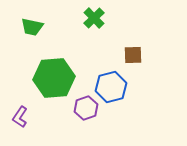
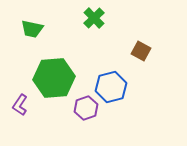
green trapezoid: moved 2 px down
brown square: moved 8 px right, 4 px up; rotated 30 degrees clockwise
purple L-shape: moved 12 px up
